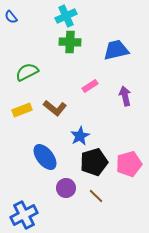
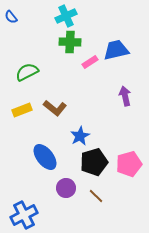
pink rectangle: moved 24 px up
